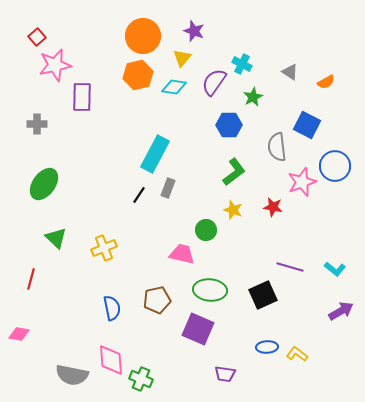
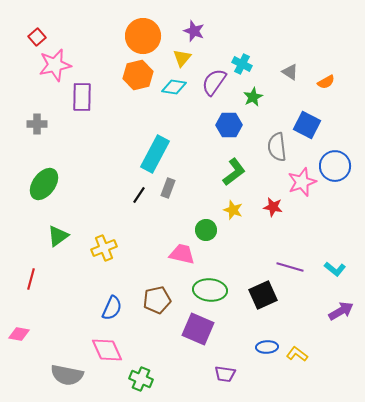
green triangle at (56, 238): moved 2 px right, 2 px up; rotated 40 degrees clockwise
blue semicircle at (112, 308): rotated 35 degrees clockwise
pink diamond at (111, 360): moved 4 px left, 10 px up; rotated 20 degrees counterclockwise
gray semicircle at (72, 375): moved 5 px left
